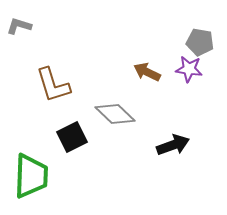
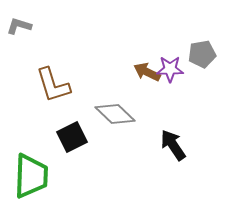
gray pentagon: moved 2 px right, 12 px down; rotated 20 degrees counterclockwise
purple star: moved 19 px left; rotated 8 degrees counterclockwise
black arrow: rotated 104 degrees counterclockwise
